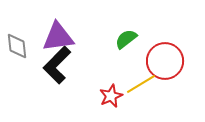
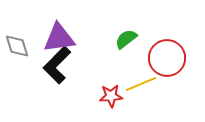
purple triangle: moved 1 px right, 1 px down
gray diamond: rotated 12 degrees counterclockwise
red circle: moved 2 px right, 3 px up
yellow line: rotated 8 degrees clockwise
red star: rotated 20 degrees clockwise
